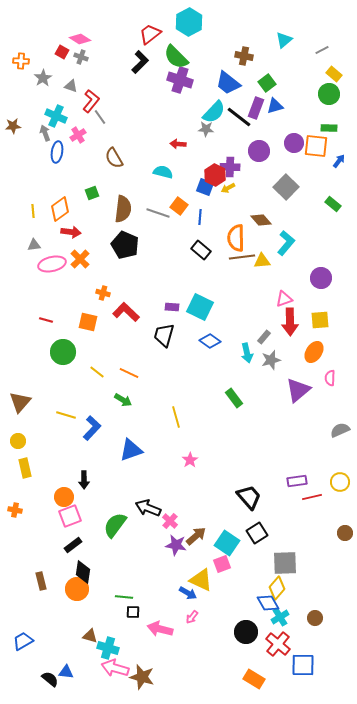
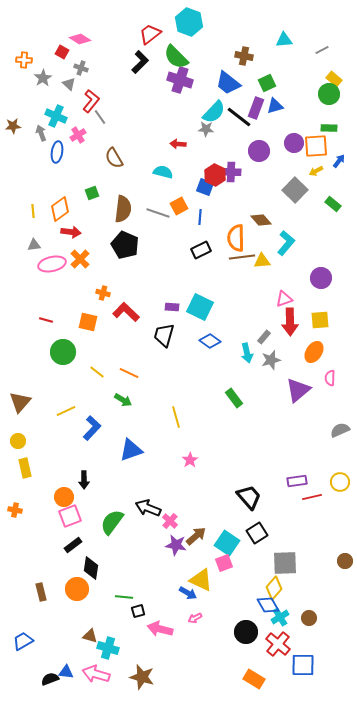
cyan hexagon at (189, 22): rotated 12 degrees counterclockwise
cyan triangle at (284, 40): rotated 36 degrees clockwise
gray cross at (81, 57): moved 11 px down
orange cross at (21, 61): moved 3 px right, 1 px up
yellow rectangle at (334, 74): moved 5 px down
green square at (267, 83): rotated 12 degrees clockwise
gray triangle at (71, 86): moved 2 px left, 2 px up; rotated 24 degrees clockwise
gray arrow at (45, 133): moved 4 px left
orange square at (316, 146): rotated 10 degrees counterclockwise
purple cross at (230, 167): moved 1 px right, 5 px down
gray square at (286, 187): moved 9 px right, 3 px down
yellow arrow at (228, 188): moved 88 px right, 17 px up
orange square at (179, 206): rotated 24 degrees clockwise
black rectangle at (201, 250): rotated 66 degrees counterclockwise
yellow line at (66, 415): moved 4 px up; rotated 42 degrees counterclockwise
green semicircle at (115, 525): moved 3 px left, 3 px up
brown circle at (345, 533): moved 28 px down
pink square at (222, 564): moved 2 px right, 1 px up
black diamond at (83, 572): moved 8 px right, 4 px up
brown rectangle at (41, 581): moved 11 px down
yellow diamond at (277, 588): moved 3 px left
blue diamond at (268, 603): moved 2 px down
black square at (133, 612): moved 5 px right, 1 px up; rotated 16 degrees counterclockwise
pink arrow at (192, 617): moved 3 px right, 1 px down; rotated 24 degrees clockwise
brown circle at (315, 618): moved 6 px left
pink arrow at (115, 668): moved 19 px left, 6 px down
black semicircle at (50, 679): rotated 60 degrees counterclockwise
